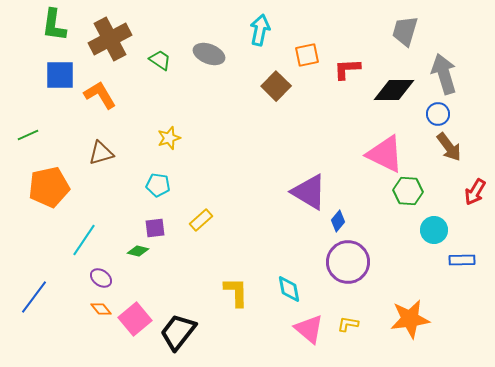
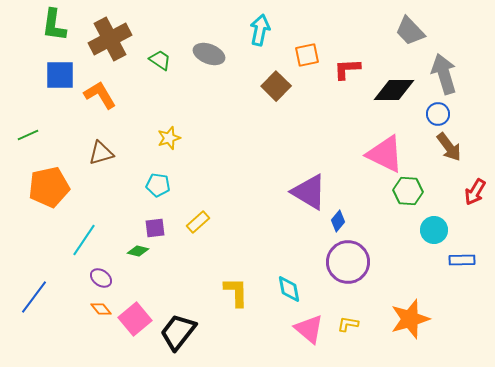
gray trapezoid at (405, 31): moved 5 px right; rotated 60 degrees counterclockwise
yellow rectangle at (201, 220): moved 3 px left, 2 px down
orange star at (410, 319): rotated 9 degrees counterclockwise
